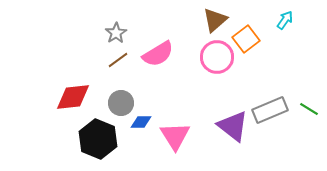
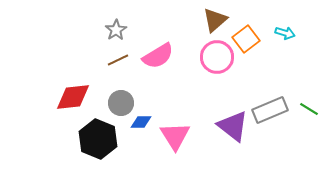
cyan arrow: moved 13 px down; rotated 72 degrees clockwise
gray star: moved 3 px up
pink semicircle: moved 2 px down
brown line: rotated 10 degrees clockwise
